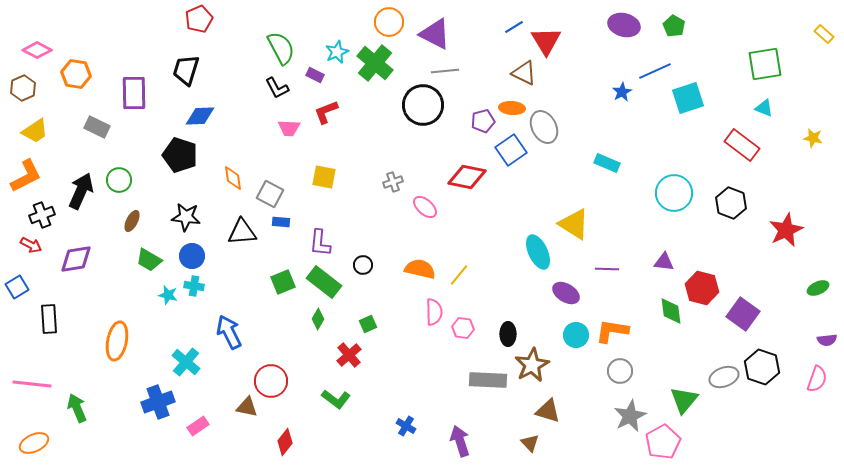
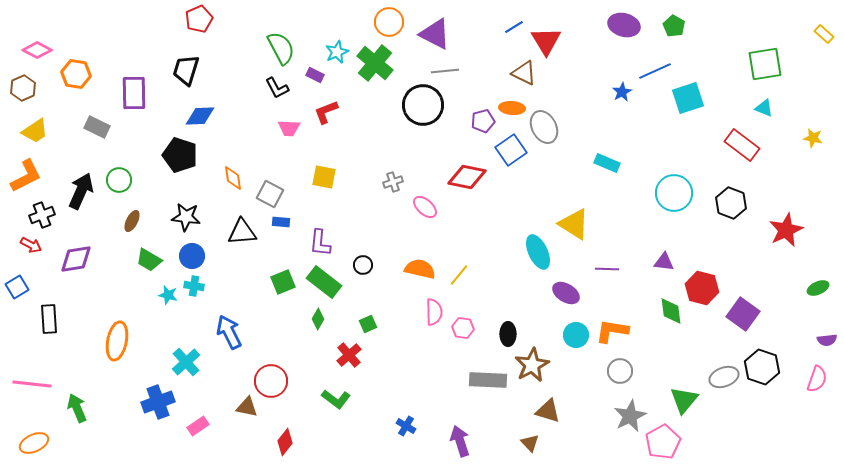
cyan cross at (186, 362): rotated 8 degrees clockwise
